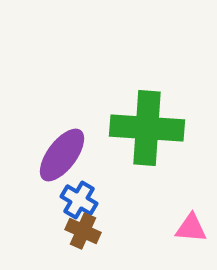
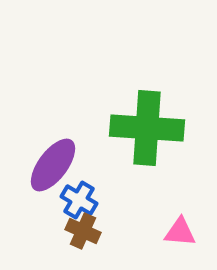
purple ellipse: moved 9 px left, 10 px down
pink triangle: moved 11 px left, 4 px down
